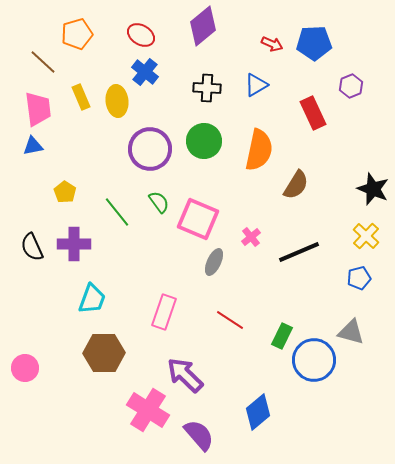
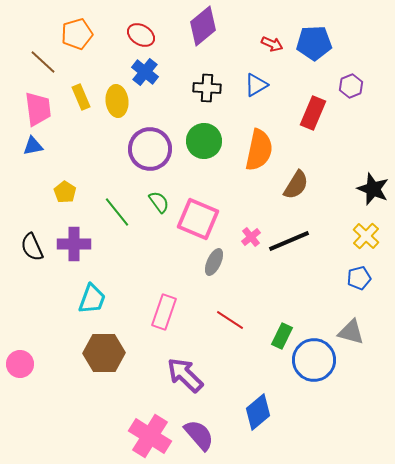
red rectangle at (313, 113): rotated 48 degrees clockwise
black line at (299, 252): moved 10 px left, 11 px up
pink circle at (25, 368): moved 5 px left, 4 px up
pink cross at (148, 410): moved 2 px right, 26 px down
